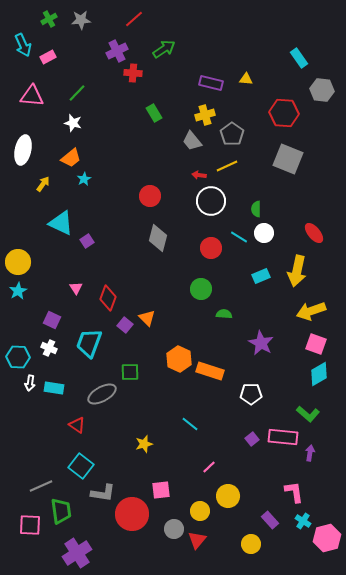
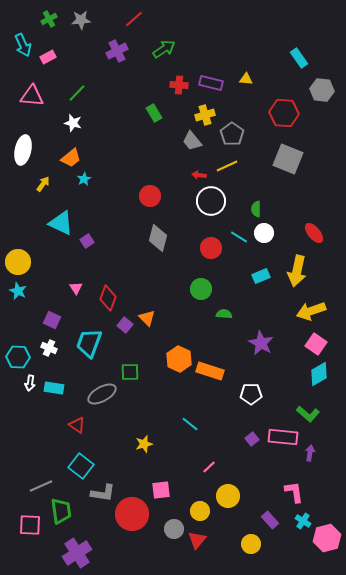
red cross at (133, 73): moved 46 px right, 12 px down
cyan star at (18, 291): rotated 18 degrees counterclockwise
pink square at (316, 344): rotated 15 degrees clockwise
